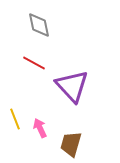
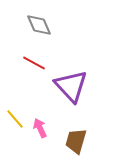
gray diamond: rotated 12 degrees counterclockwise
purple triangle: moved 1 px left
yellow line: rotated 20 degrees counterclockwise
brown trapezoid: moved 5 px right, 3 px up
